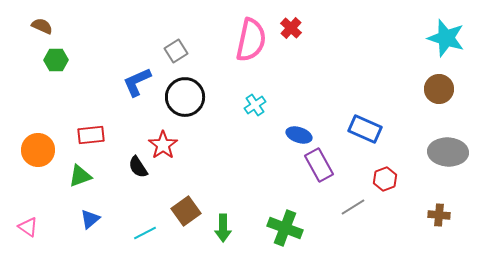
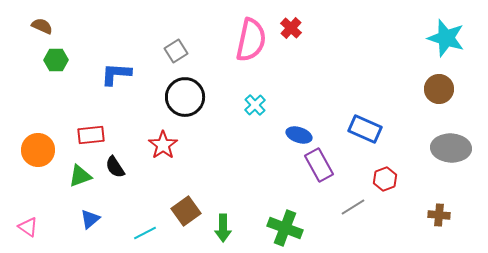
blue L-shape: moved 21 px left, 8 px up; rotated 28 degrees clockwise
cyan cross: rotated 10 degrees counterclockwise
gray ellipse: moved 3 px right, 4 px up
black semicircle: moved 23 px left
